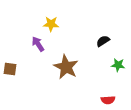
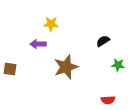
purple arrow: rotated 56 degrees counterclockwise
brown star: rotated 25 degrees clockwise
